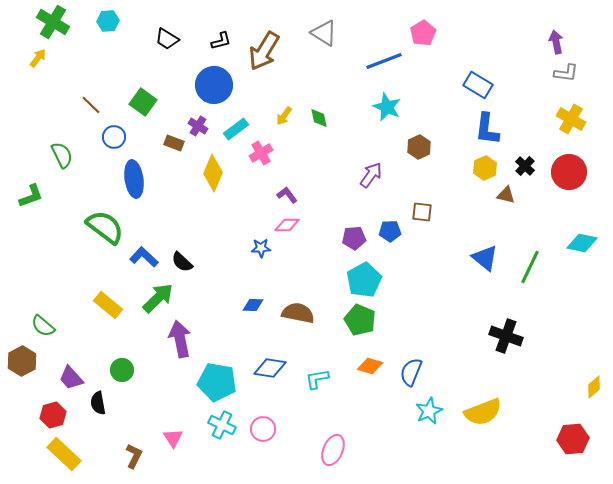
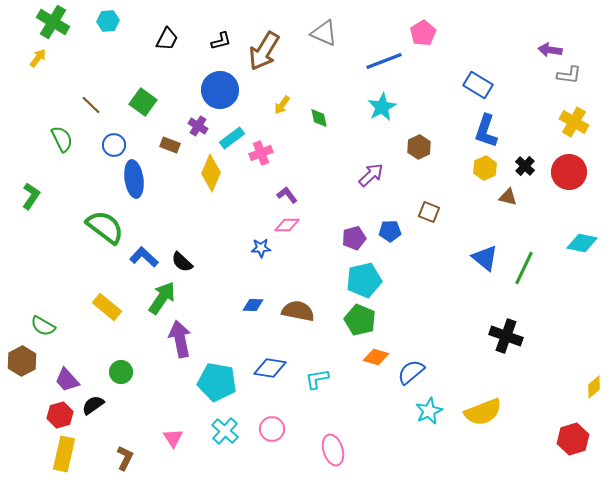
gray triangle at (324, 33): rotated 8 degrees counterclockwise
black trapezoid at (167, 39): rotated 95 degrees counterclockwise
purple arrow at (556, 42): moved 6 px left, 8 px down; rotated 70 degrees counterclockwise
gray L-shape at (566, 73): moved 3 px right, 2 px down
blue circle at (214, 85): moved 6 px right, 5 px down
cyan star at (387, 107): moved 5 px left; rotated 20 degrees clockwise
yellow arrow at (284, 116): moved 2 px left, 11 px up
yellow cross at (571, 119): moved 3 px right, 3 px down
cyan rectangle at (236, 129): moved 4 px left, 9 px down
blue L-shape at (487, 129): moved 1 px left, 2 px down; rotated 12 degrees clockwise
blue circle at (114, 137): moved 8 px down
brown rectangle at (174, 143): moved 4 px left, 2 px down
pink cross at (261, 153): rotated 10 degrees clockwise
green semicircle at (62, 155): moved 16 px up
yellow diamond at (213, 173): moved 2 px left
purple arrow at (371, 175): rotated 12 degrees clockwise
brown triangle at (506, 195): moved 2 px right, 2 px down
green L-shape at (31, 196): rotated 36 degrees counterclockwise
brown square at (422, 212): moved 7 px right; rotated 15 degrees clockwise
purple pentagon at (354, 238): rotated 10 degrees counterclockwise
green line at (530, 267): moved 6 px left, 1 px down
cyan pentagon at (364, 280): rotated 16 degrees clockwise
green arrow at (158, 298): moved 4 px right; rotated 12 degrees counterclockwise
yellow rectangle at (108, 305): moved 1 px left, 2 px down
brown semicircle at (298, 313): moved 2 px up
green semicircle at (43, 326): rotated 10 degrees counterclockwise
orange diamond at (370, 366): moved 6 px right, 9 px up
green circle at (122, 370): moved 1 px left, 2 px down
blue semicircle at (411, 372): rotated 28 degrees clockwise
purple trapezoid at (71, 378): moved 4 px left, 2 px down
black semicircle at (98, 403): moved 5 px left, 2 px down; rotated 65 degrees clockwise
red hexagon at (53, 415): moved 7 px right
cyan cross at (222, 425): moved 3 px right, 6 px down; rotated 16 degrees clockwise
pink circle at (263, 429): moved 9 px right
red hexagon at (573, 439): rotated 12 degrees counterclockwise
pink ellipse at (333, 450): rotated 40 degrees counterclockwise
yellow rectangle at (64, 454): rotated 60 degrees clockwise
brown L-shape at (134, 456): moved 9 px left, 2 px down
